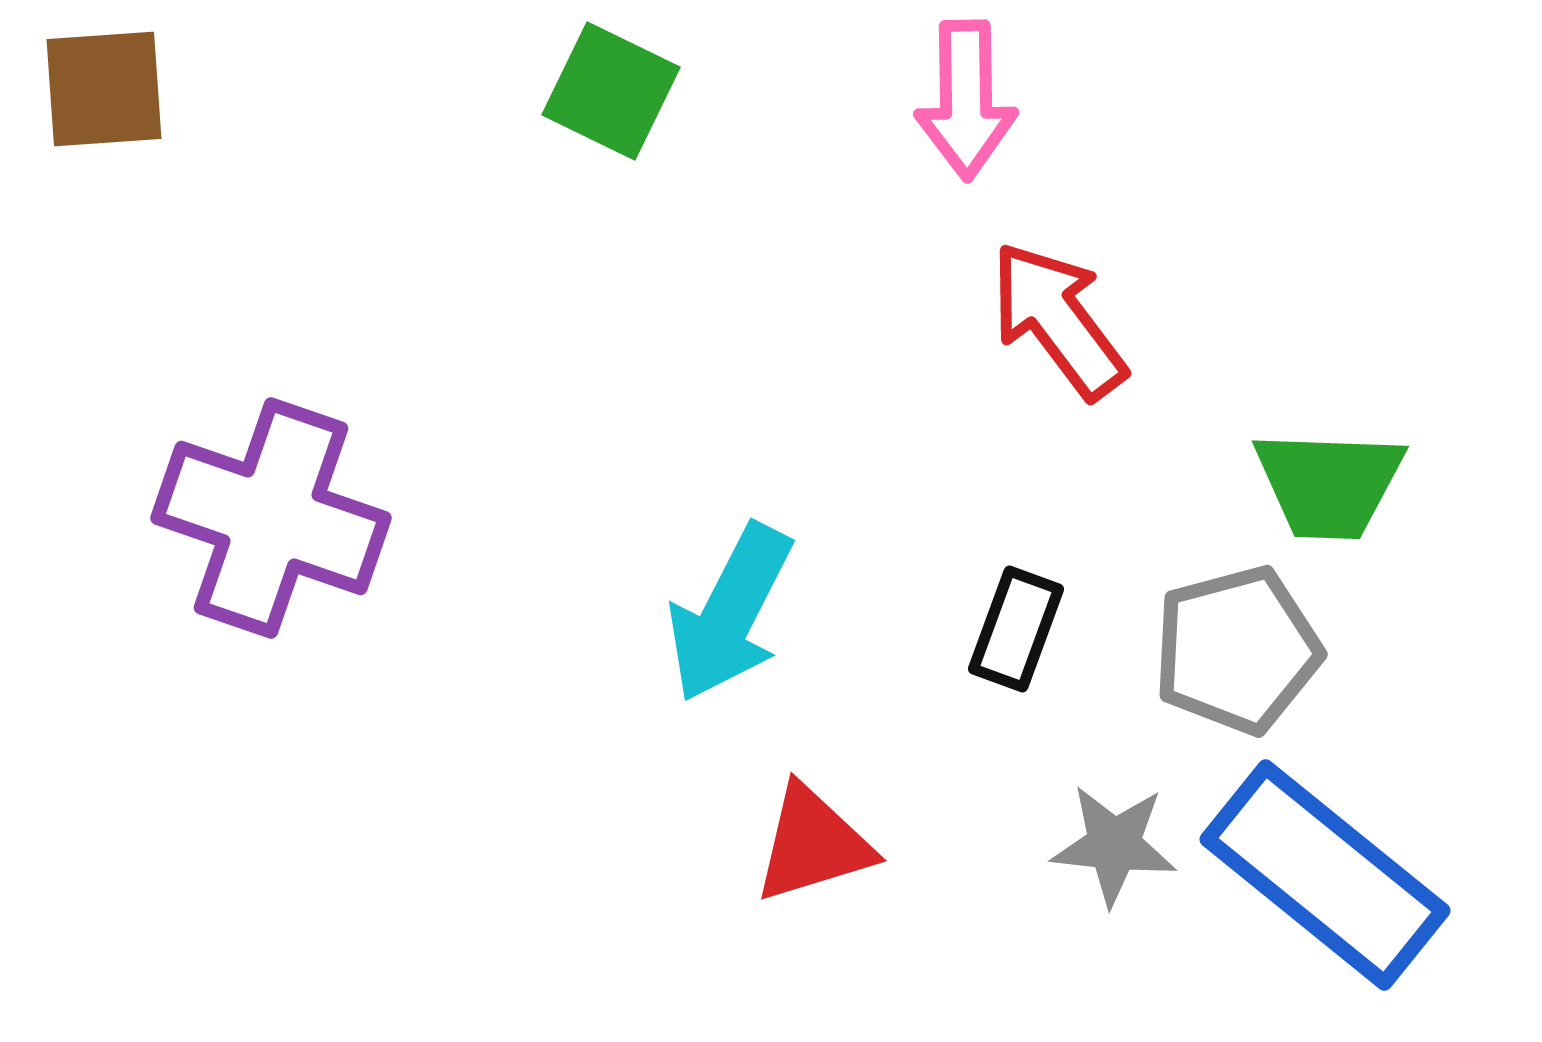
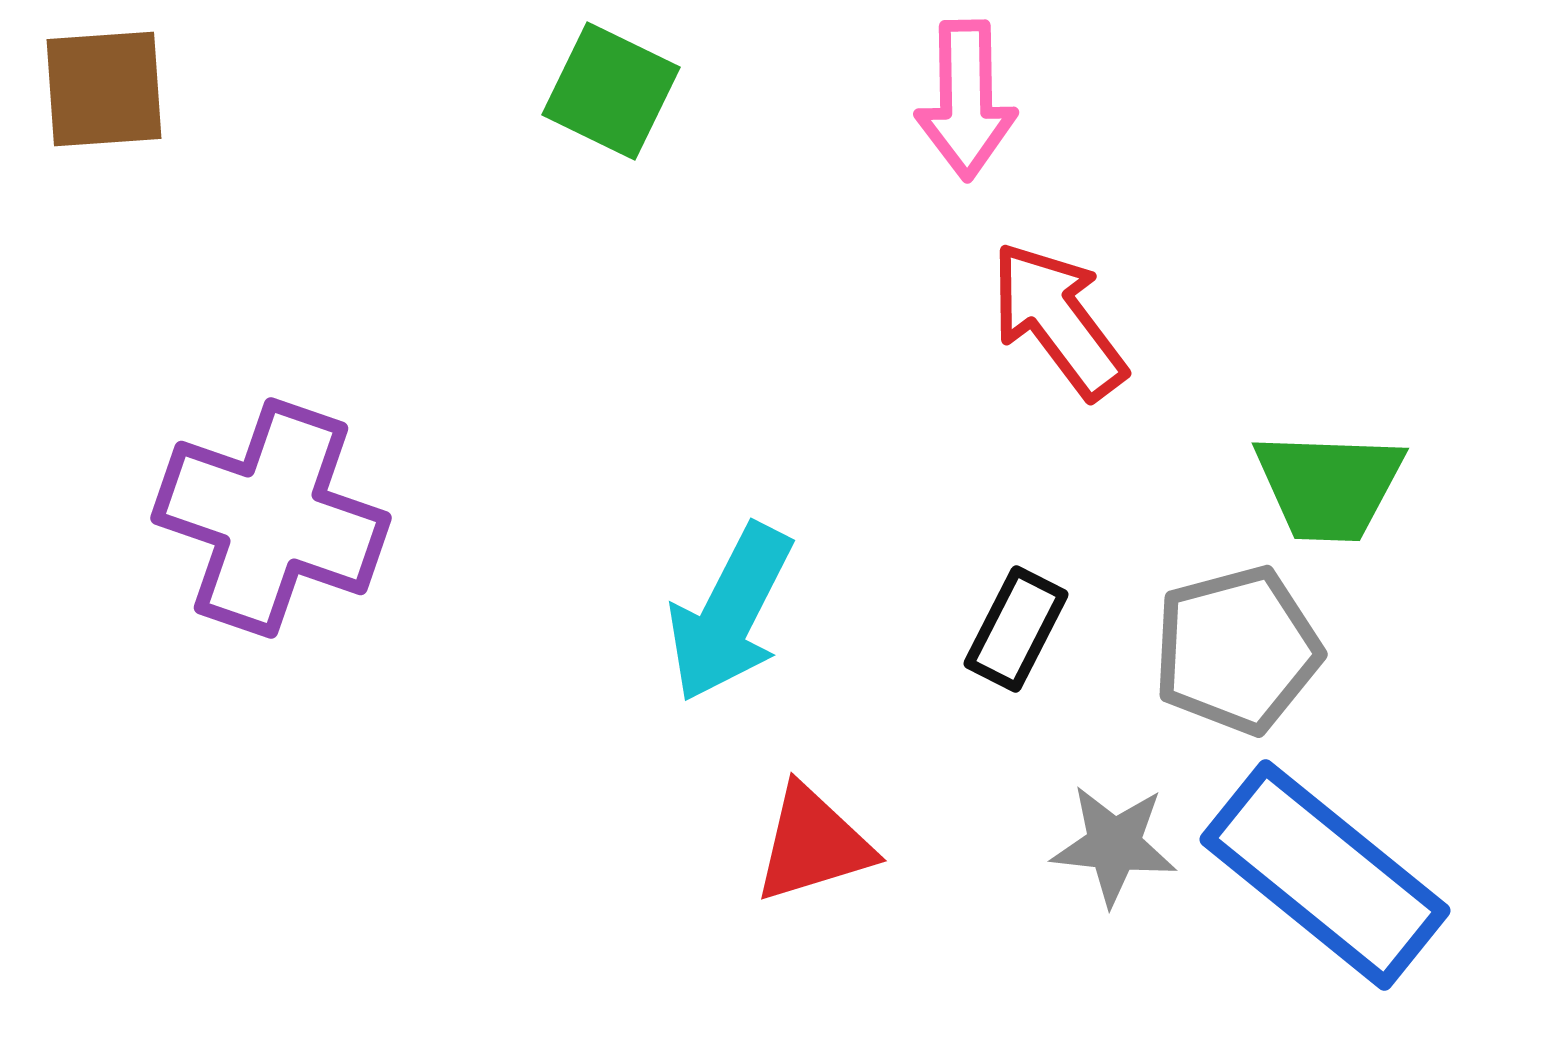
green trapezoid: moved 2 px down
black rectangle: rotated 7 degrees clockwise
